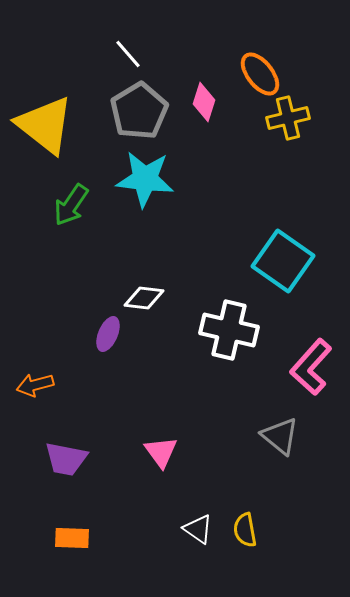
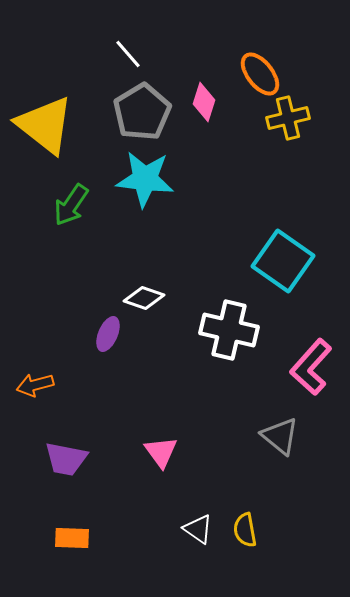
gray pentagon: moved 3 px right, 1 px down
white diamond: rotated 12 degrees clockwise
